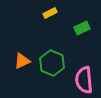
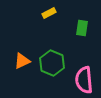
yellow rectangle: moved 1 px left
green rectangle: rotated 56 degrees counterclockwise
